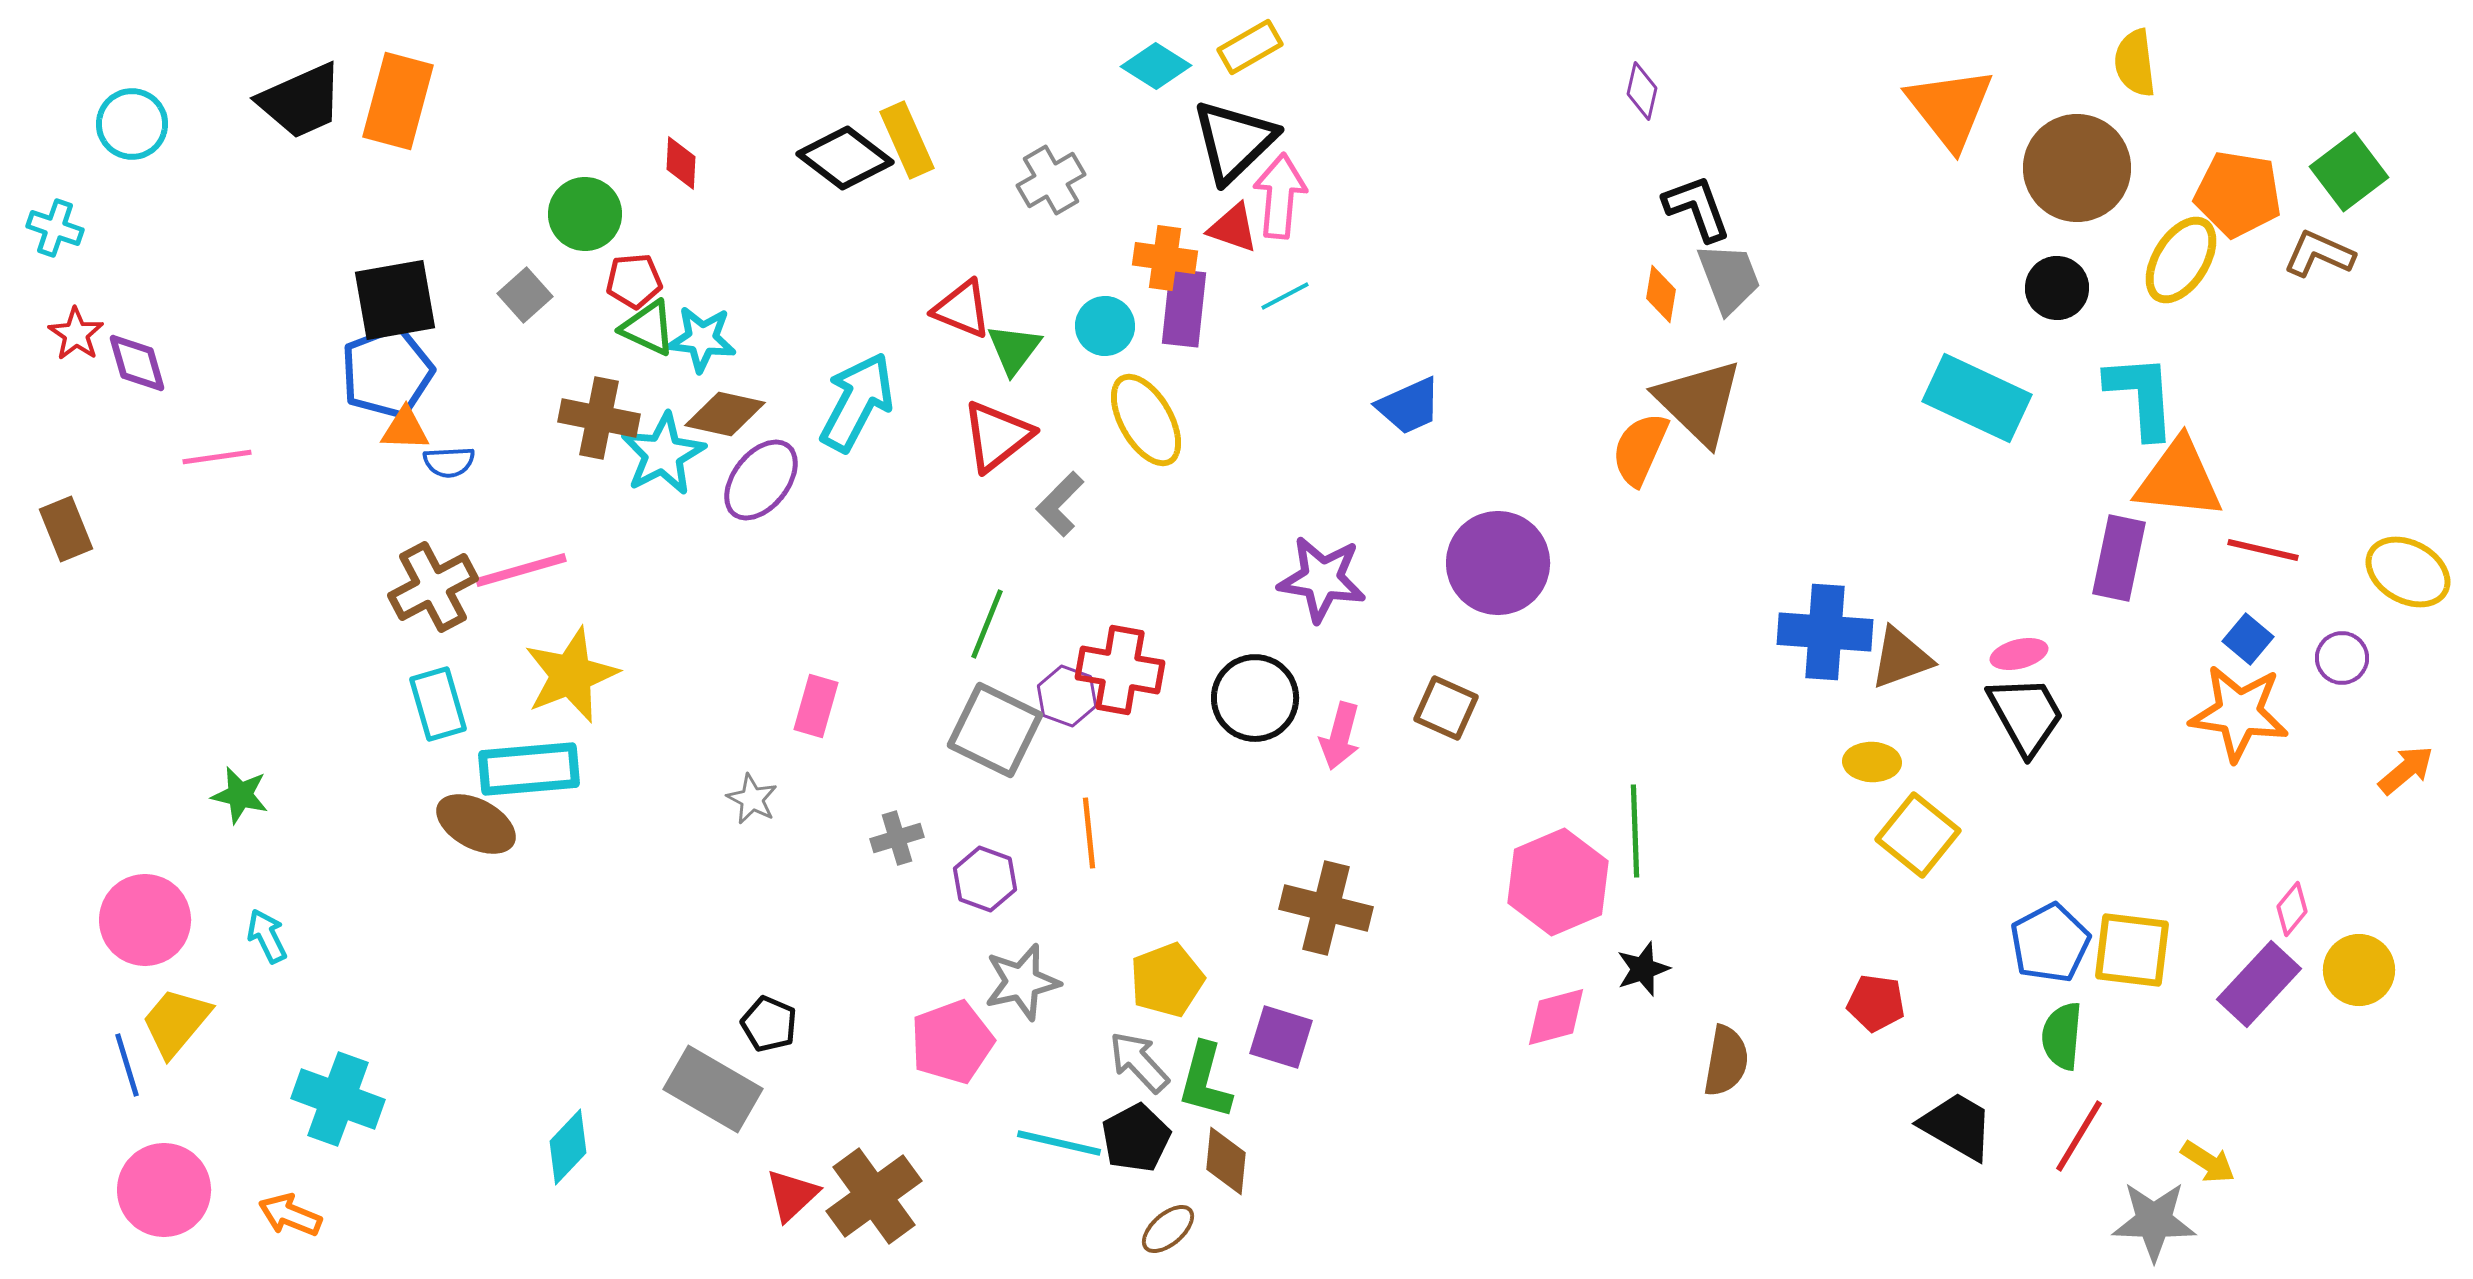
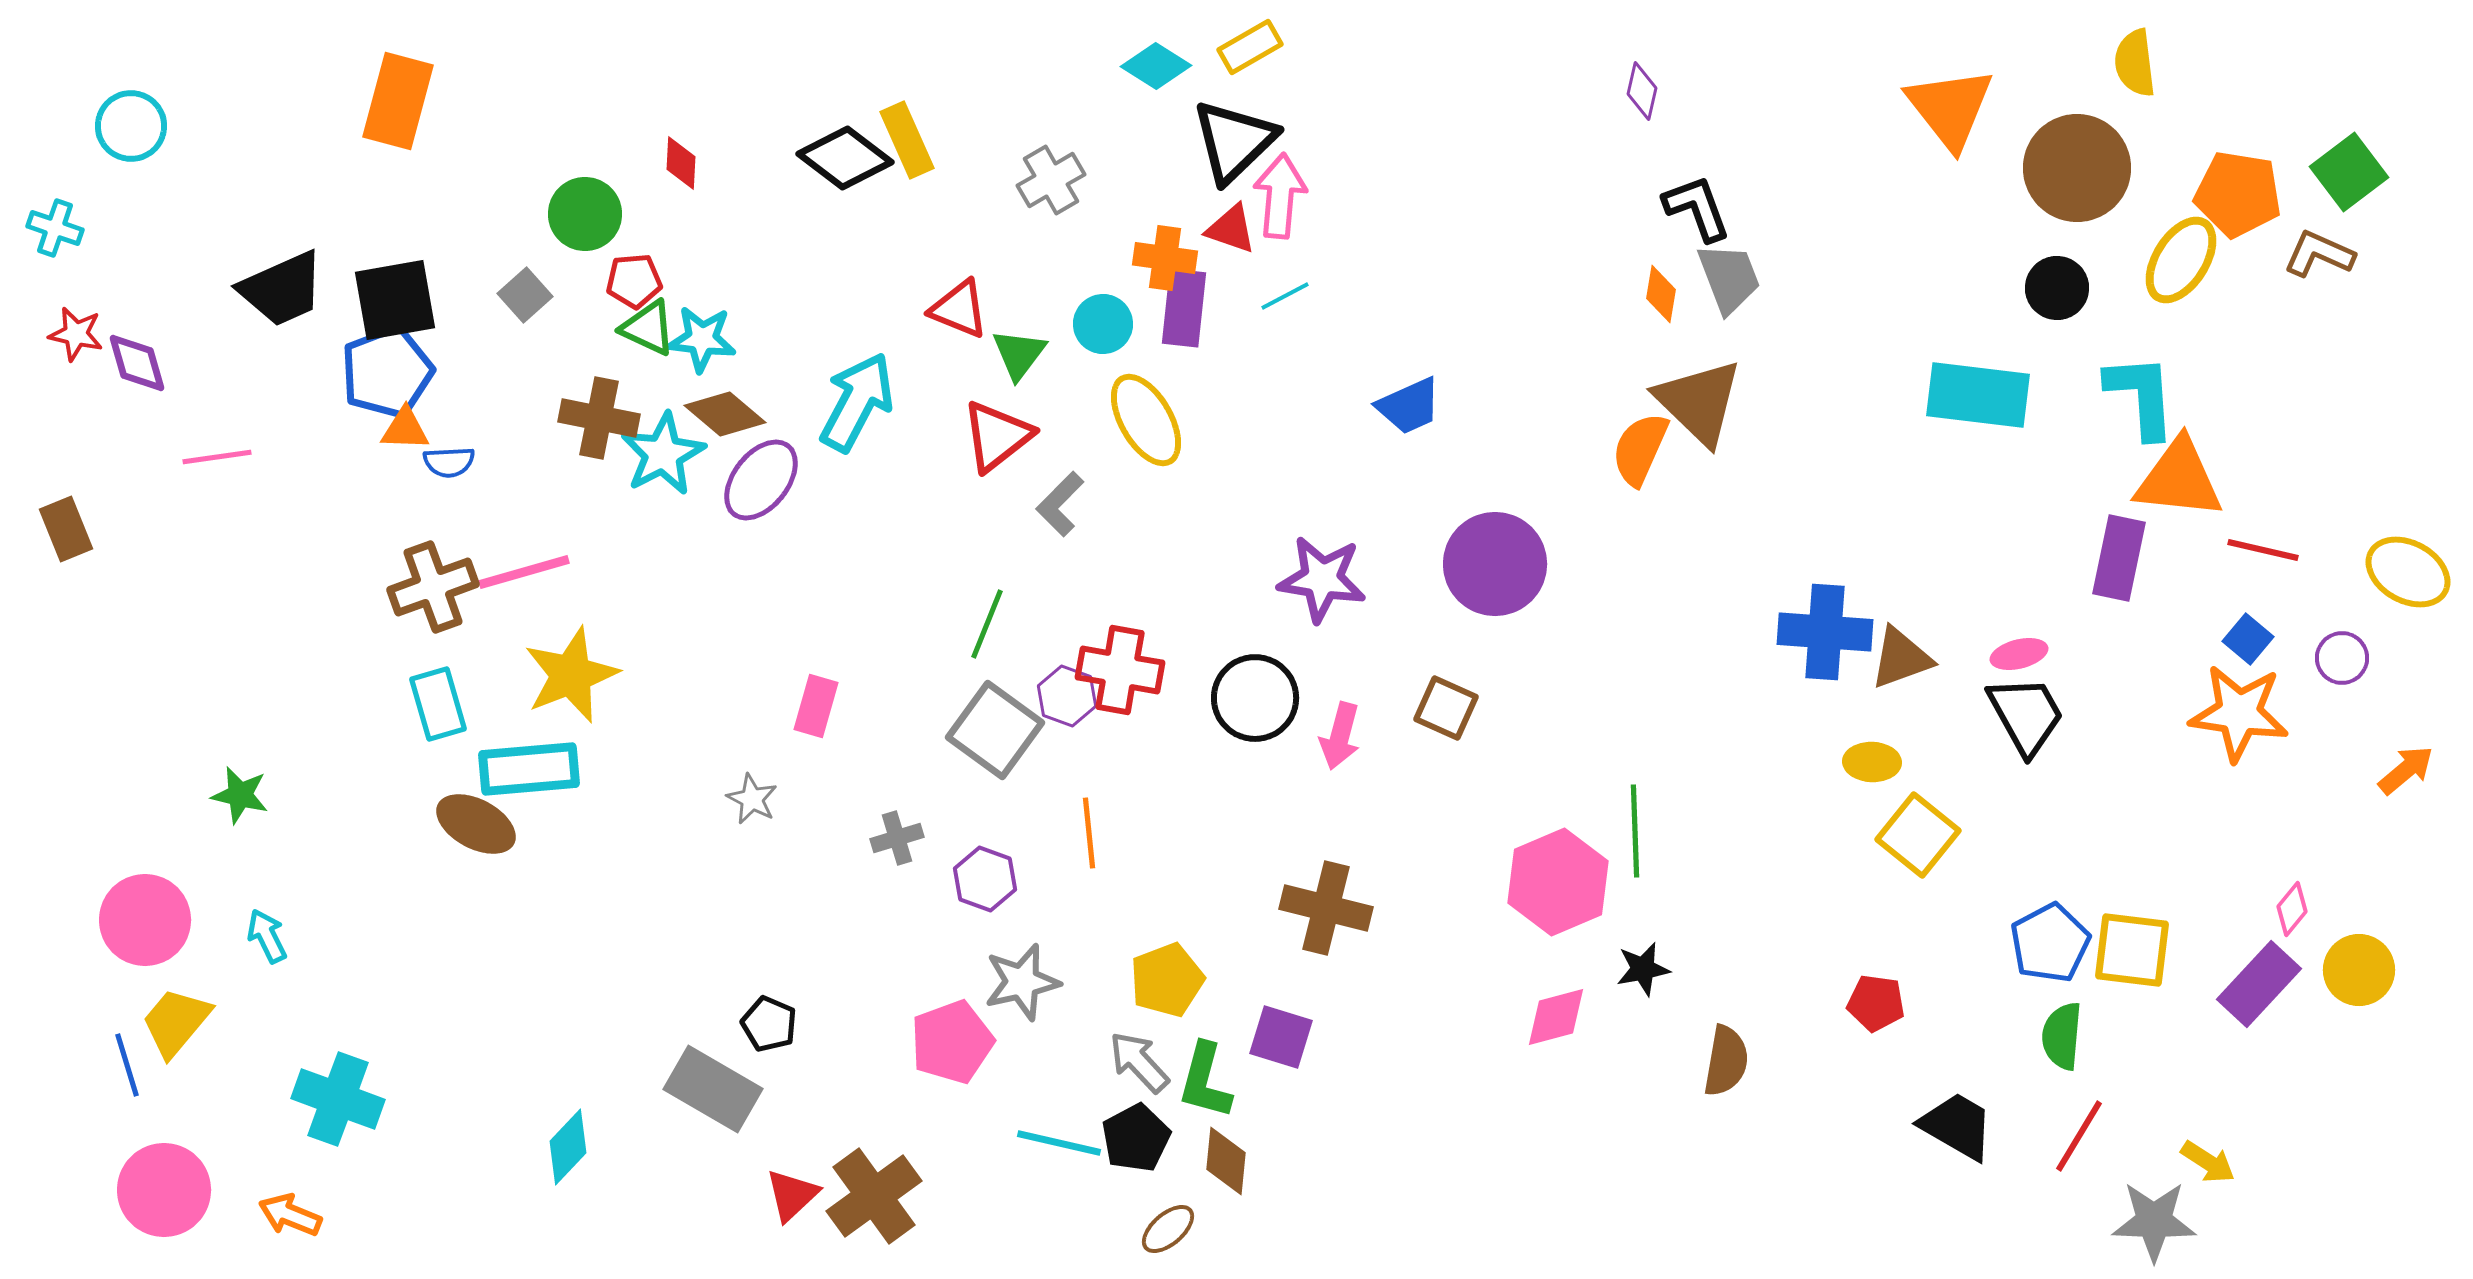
black trapezoid at (301, 101): moved 19 px left, 188 px down
cyan circle at (132, 124): moved 1 px left, 2 px down
red triangle at (1233, 228): moved 2 px left, 1 px down
red triangle at (962, 309): moved 3 px left
cyan circle at (1105, 326): moved 2 px left, 2 px up
red star at (76, 334): rotated 22 degrees counterclockwise
green triangle at (1014, 349): moved 5 px right, 5 px down
cyan rectangle at (1977, 398): moved 1 px right, 3 px up; rotated 18 degrees counterclockwise
brown diamond at (725, 414): rotated 28 degrees clockwise
purple circle at (1498, 563): moved 3 px left, 1 px down
pink line at (521, 570): moved 3 px right, 2 px down
brown cross at (433, 587): rotated 8 degrees clockwise
gray square at (995, 730): rotated 10 degrees clockwise
black star at (1643, 969): rotated 8 degrees clockwise
